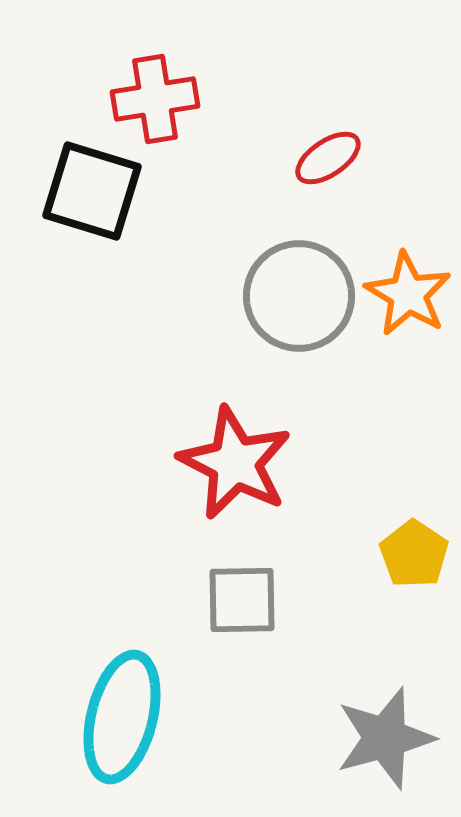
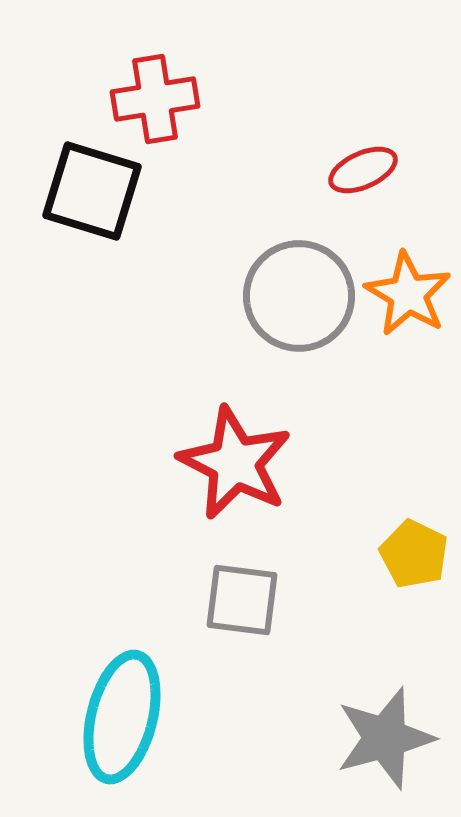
red ellipse: moved 35 px right, 12 px down; rotated 10 degrees clockwise
yellow pentagon: rotated 8 degrees counterclockwise
gray square: rotated 8 degrees clockwise
